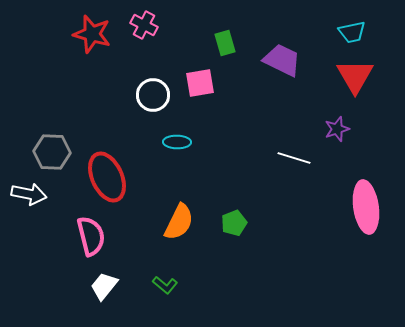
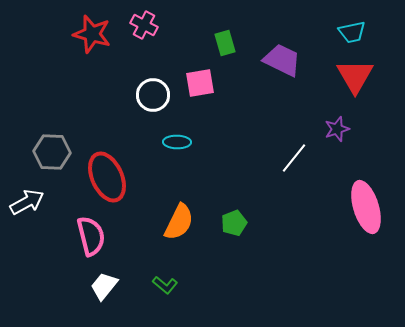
white line: rotated 68 degrees counterclockwise
white arrow: moved 2 px left, 8 px down; rotated 40 degrees counterclockwise
pink ellipse: rotated 9 degrees counterclockwise
